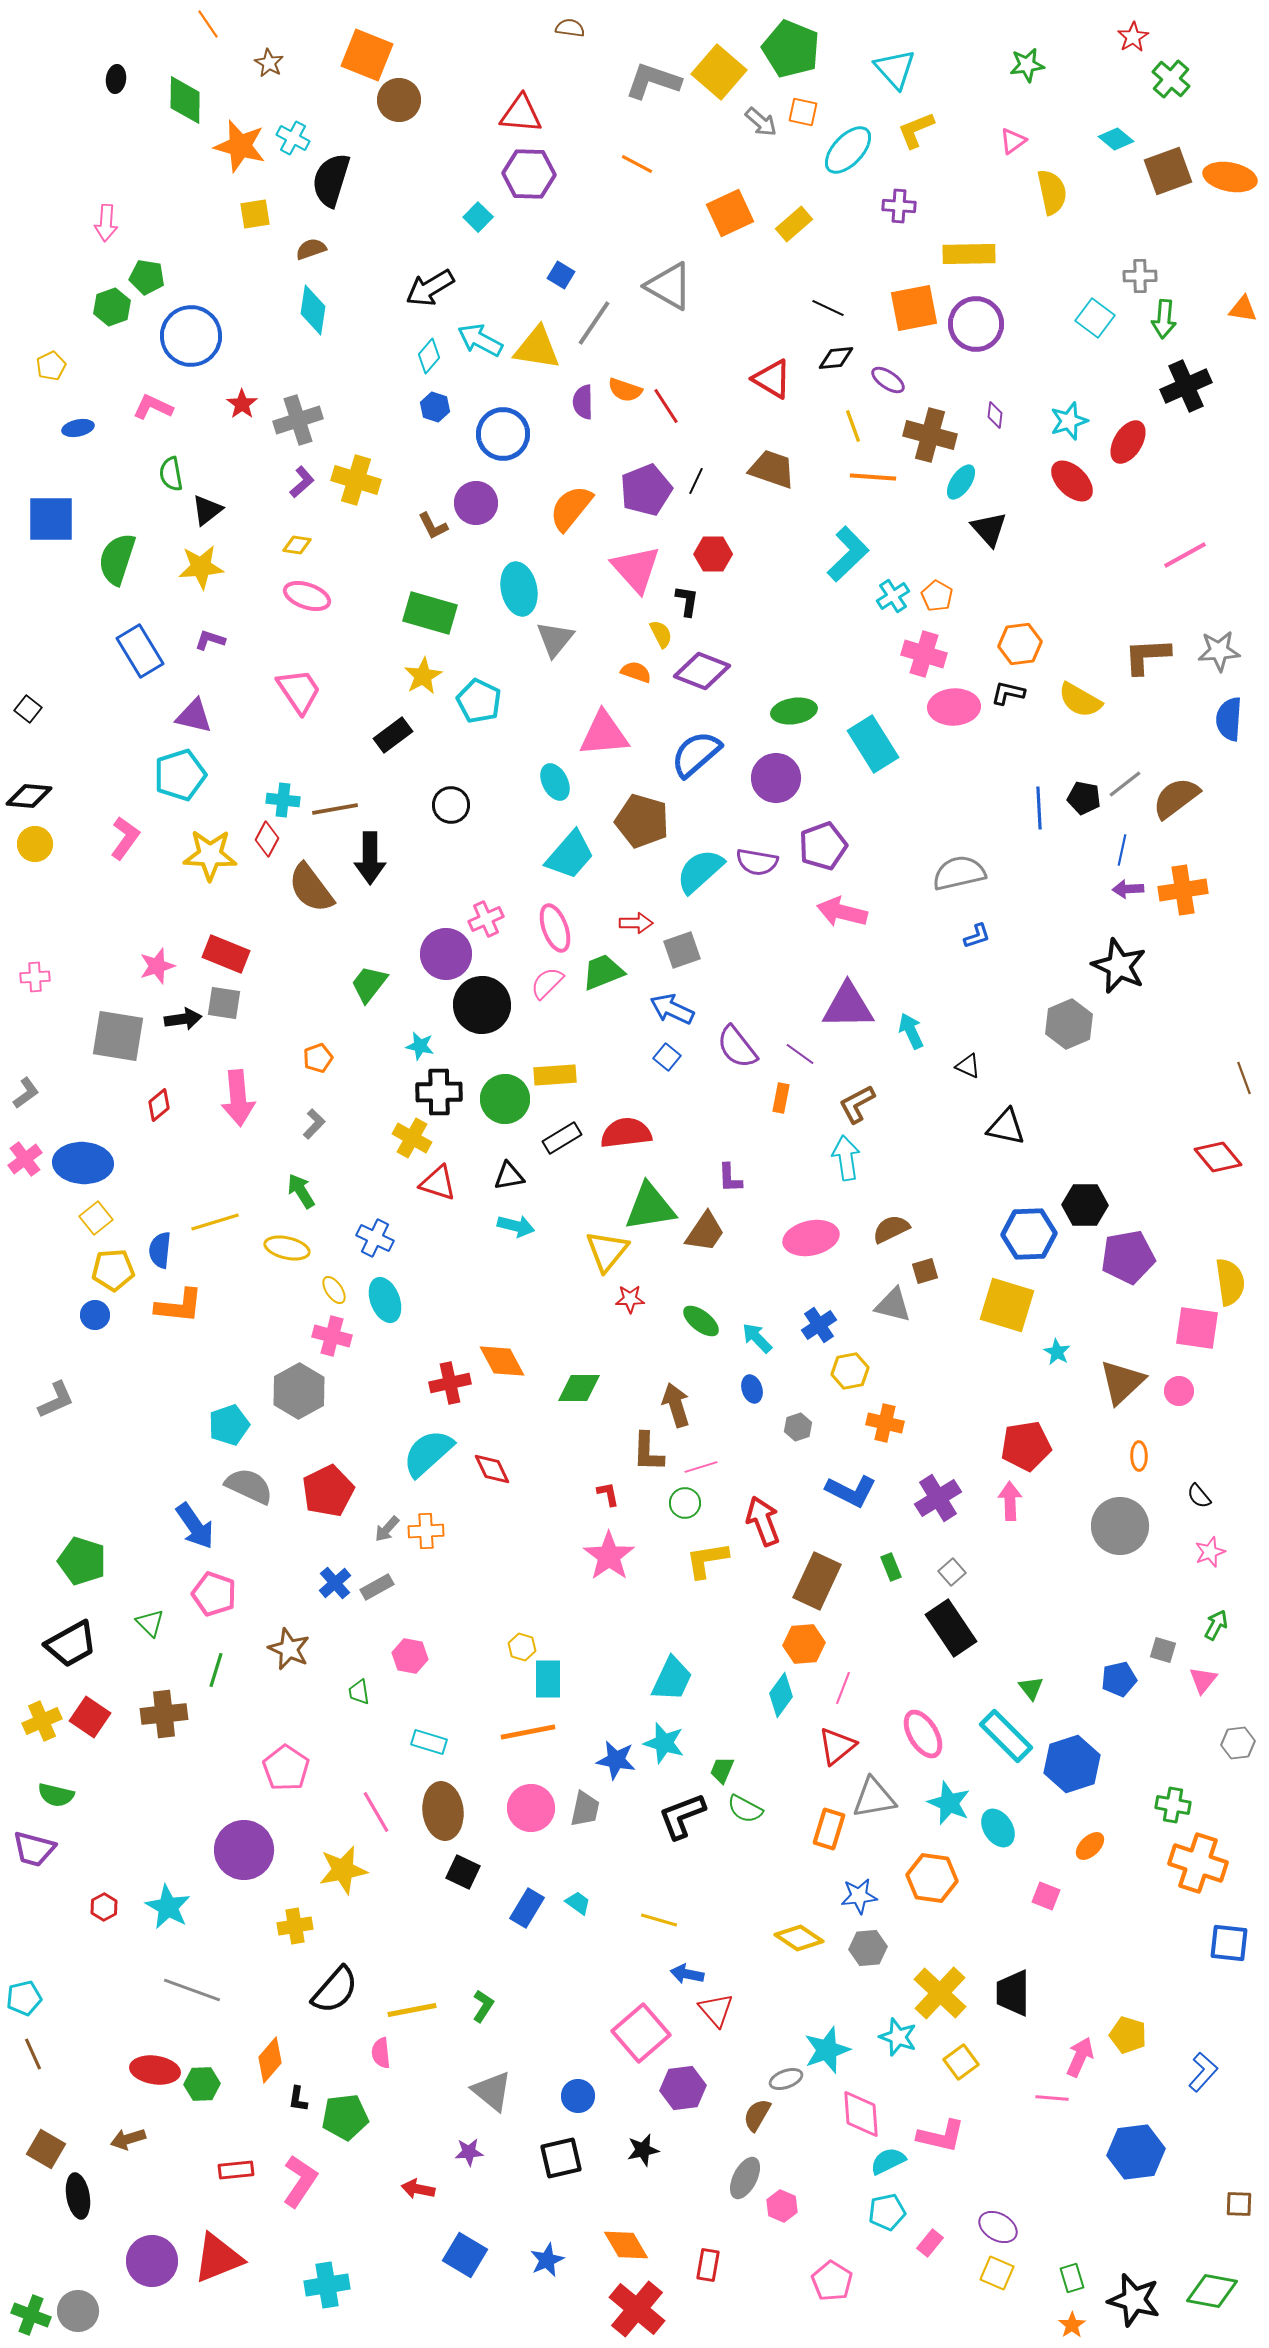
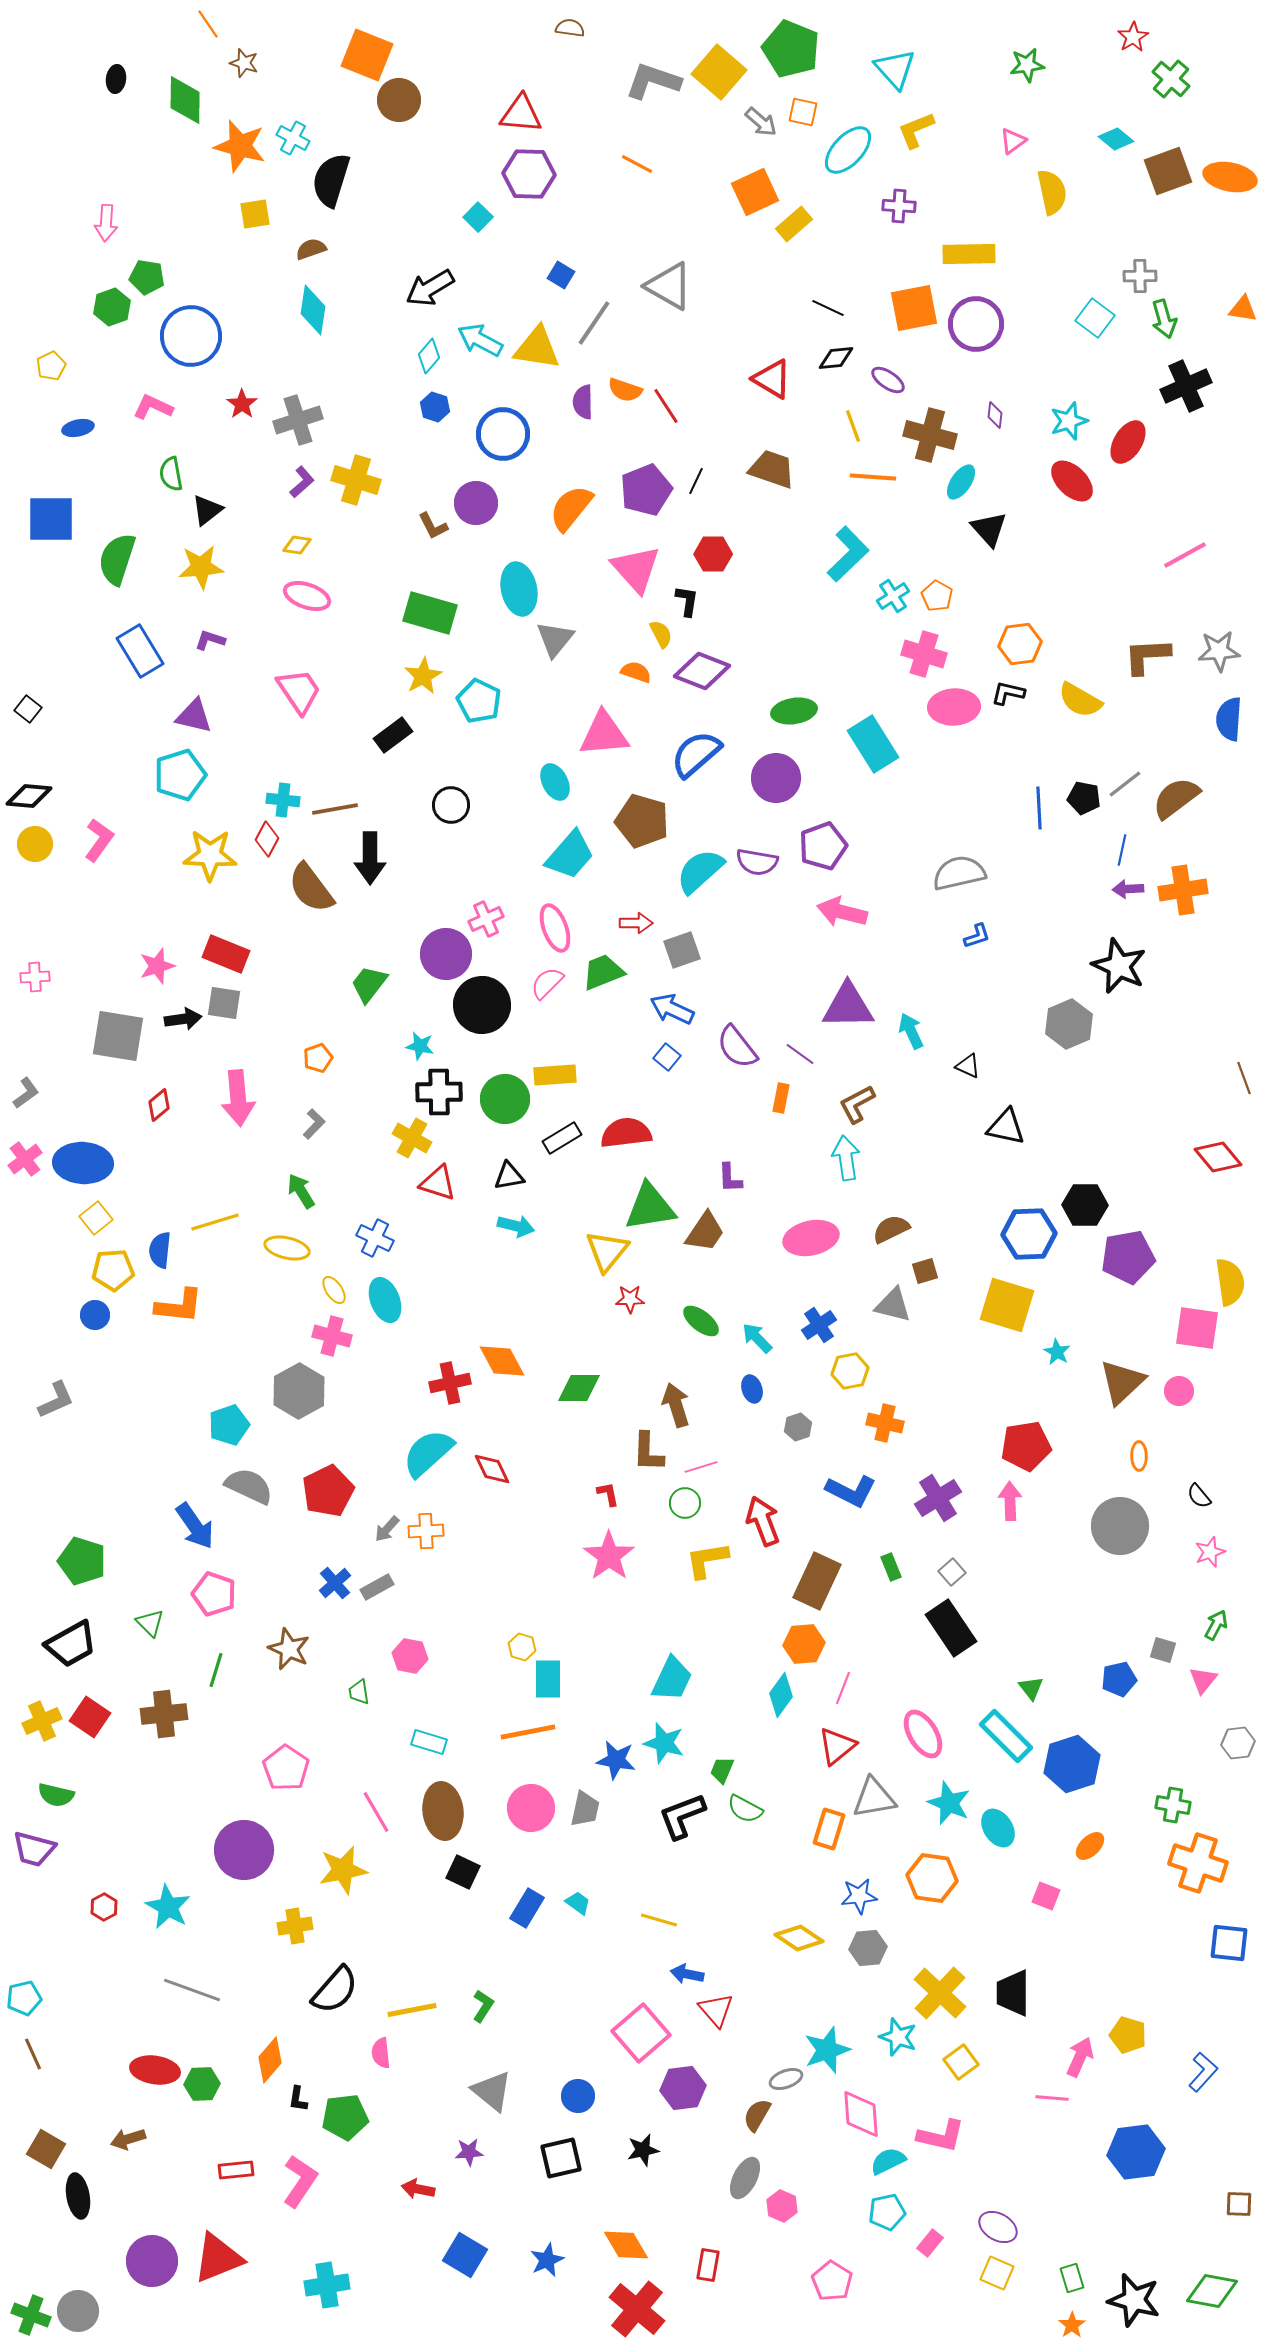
brown star at (269, 63): moved 25 px left; rotated 12 degrees counterclockwise
orange square at (730, 213): moved 25 px right, 21 px up
green arrow at (1164, 319): rotated 21 degrees counterclockwise
pink L-shape at (125, 838): moved 26 px left, 2 px down
